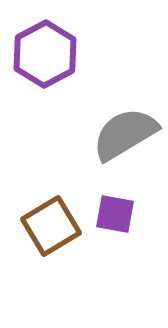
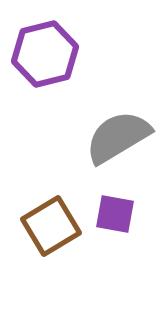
purple hexagon: rotated 14 degrees clockwise
gray semicircle: moved 7 px left, 3 px down
